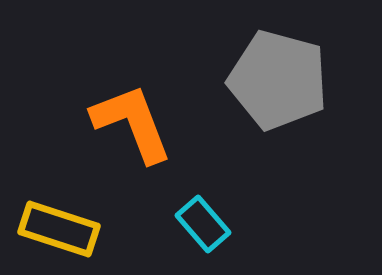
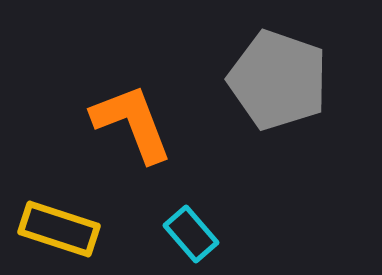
gray pentagon: rotated 4 degrees clockwise
cyan rectangle: moved 12 px left, 10 px down
